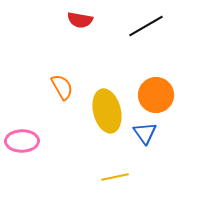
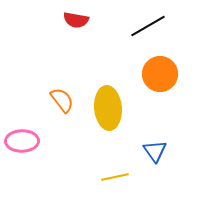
red semicircle: moved 4 px left
black line: moved 2 px right
orange semicircle: moved 13 px down; rotated 8 degrees counterclockwise
orange circle: moved 4 px right, 21 px up
yellow ellipse: moved 1 px right, 3 px up; rotated 9 degrees clockwise
blue triangle: moved 10 px right, 18 px down
